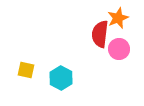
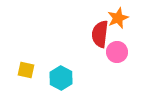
pink circle: moved 2 px left, 3 px down
